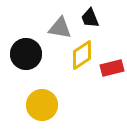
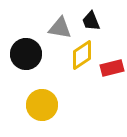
black trapezoid: moved 1 px right, 3 px down
